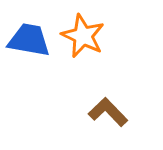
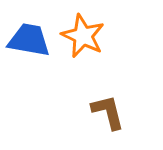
brown L-shape: rotated 30 degrees clockwise
